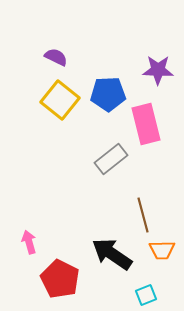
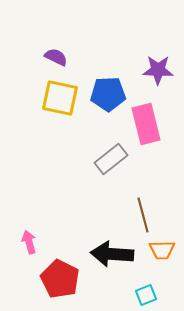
yellow square: moved 2 px up; rotated 27 degrees counterclockwise
black arrow: rotated 30 degrees counterclockwise
